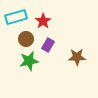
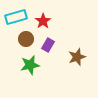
brown star: rotated 18 degrees counterclockwise
green star: moved 1 px right, 4 px down
